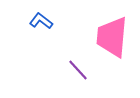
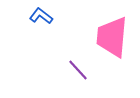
blue L-shape: moved 5 px up
